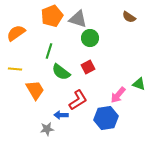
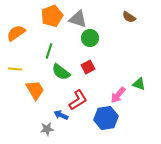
blue arrow: rotated 24 degrees clockwise
